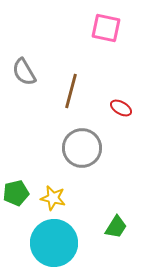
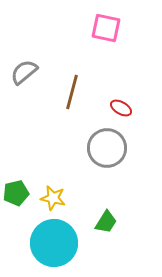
gray semicircle: rotated 80 degrees clockwise
brown line: moved 1 px right, 1 px down
gray circle: moved 25 px right
green trapezoid: moved 10 px left, 5 px up
